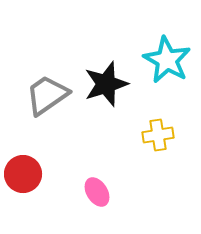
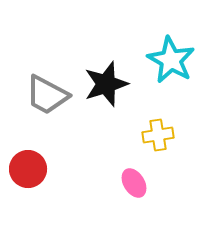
cyan star: moved 4 px right
gray trapezoid: rotated 117 degrees counterclockwise
red circle: moved 5 px right, 5 px up
pink ellipse: moved 37 px right, 9 px up
